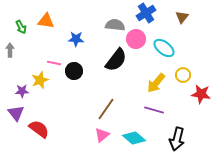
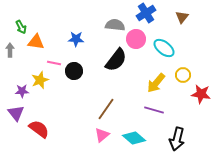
orange triangle: moved 10 px left, 21 px down
